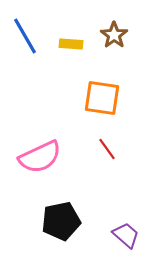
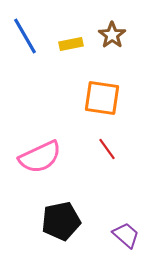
brown star: moved 2 px left
yellow rectangle: rotated 15 degrees counterclockwise
